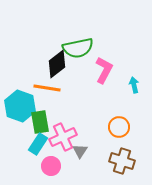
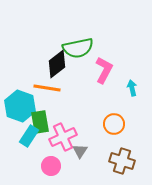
cyan arrow: moved 2 px left, 3 px down
orange circle: moved 5 px left, 3 px up
cyan rectangle: moved 9 px left, 8 px up
